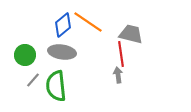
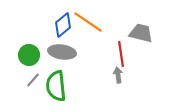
gray trapezoid: moved 10 px right, 1 px up
green circle: moved 4 px right
